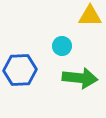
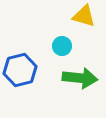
yellow triangle: moved 6 px left; rotated 15 degrees clockwise
blue hexagon: rotated 12 degrees counterclockwise
